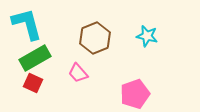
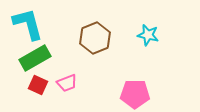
cyan L-shape: moved 1 px right
cyan star: moved 1 px right, 1 px up
pink trapezoid: moved 11 px left, 10 px down; rotated 70 degrees counterclockwise
red square: moved 5 px right, 2 px down
pink pentagon: rotated 20 degrees clockwise
